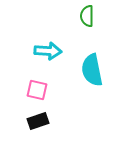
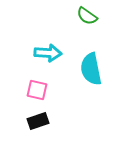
green semicircle: rotated 55 degrees counterclockwise
cyan arrow: moved 2 px down
cyan semicircle: moved 1 px left, 1 px up
